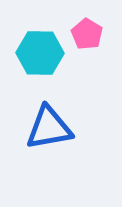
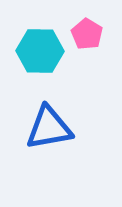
cyan hexagon: moved 2 px up
